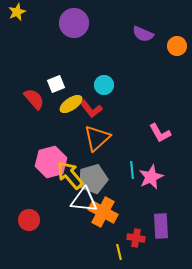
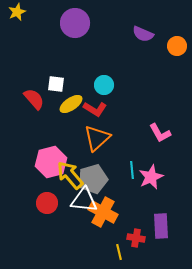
purple circle: moved 1 px right
white square: rotated 30 degrees clockwise
red L-shape: moved 4 px right; rotated 20 degrees counterclockwise
red circle: moved 18 px right, 17 px up
